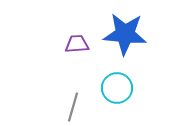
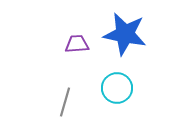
blue star: rotated 6 degrees clockwise
gray line: moved 8 px left, 5 px up
